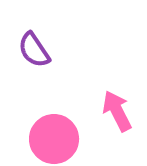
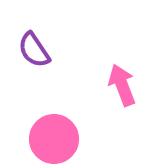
pink arrow: moved 5 px right, 26 px up; rotated 6 degrees clockwise
